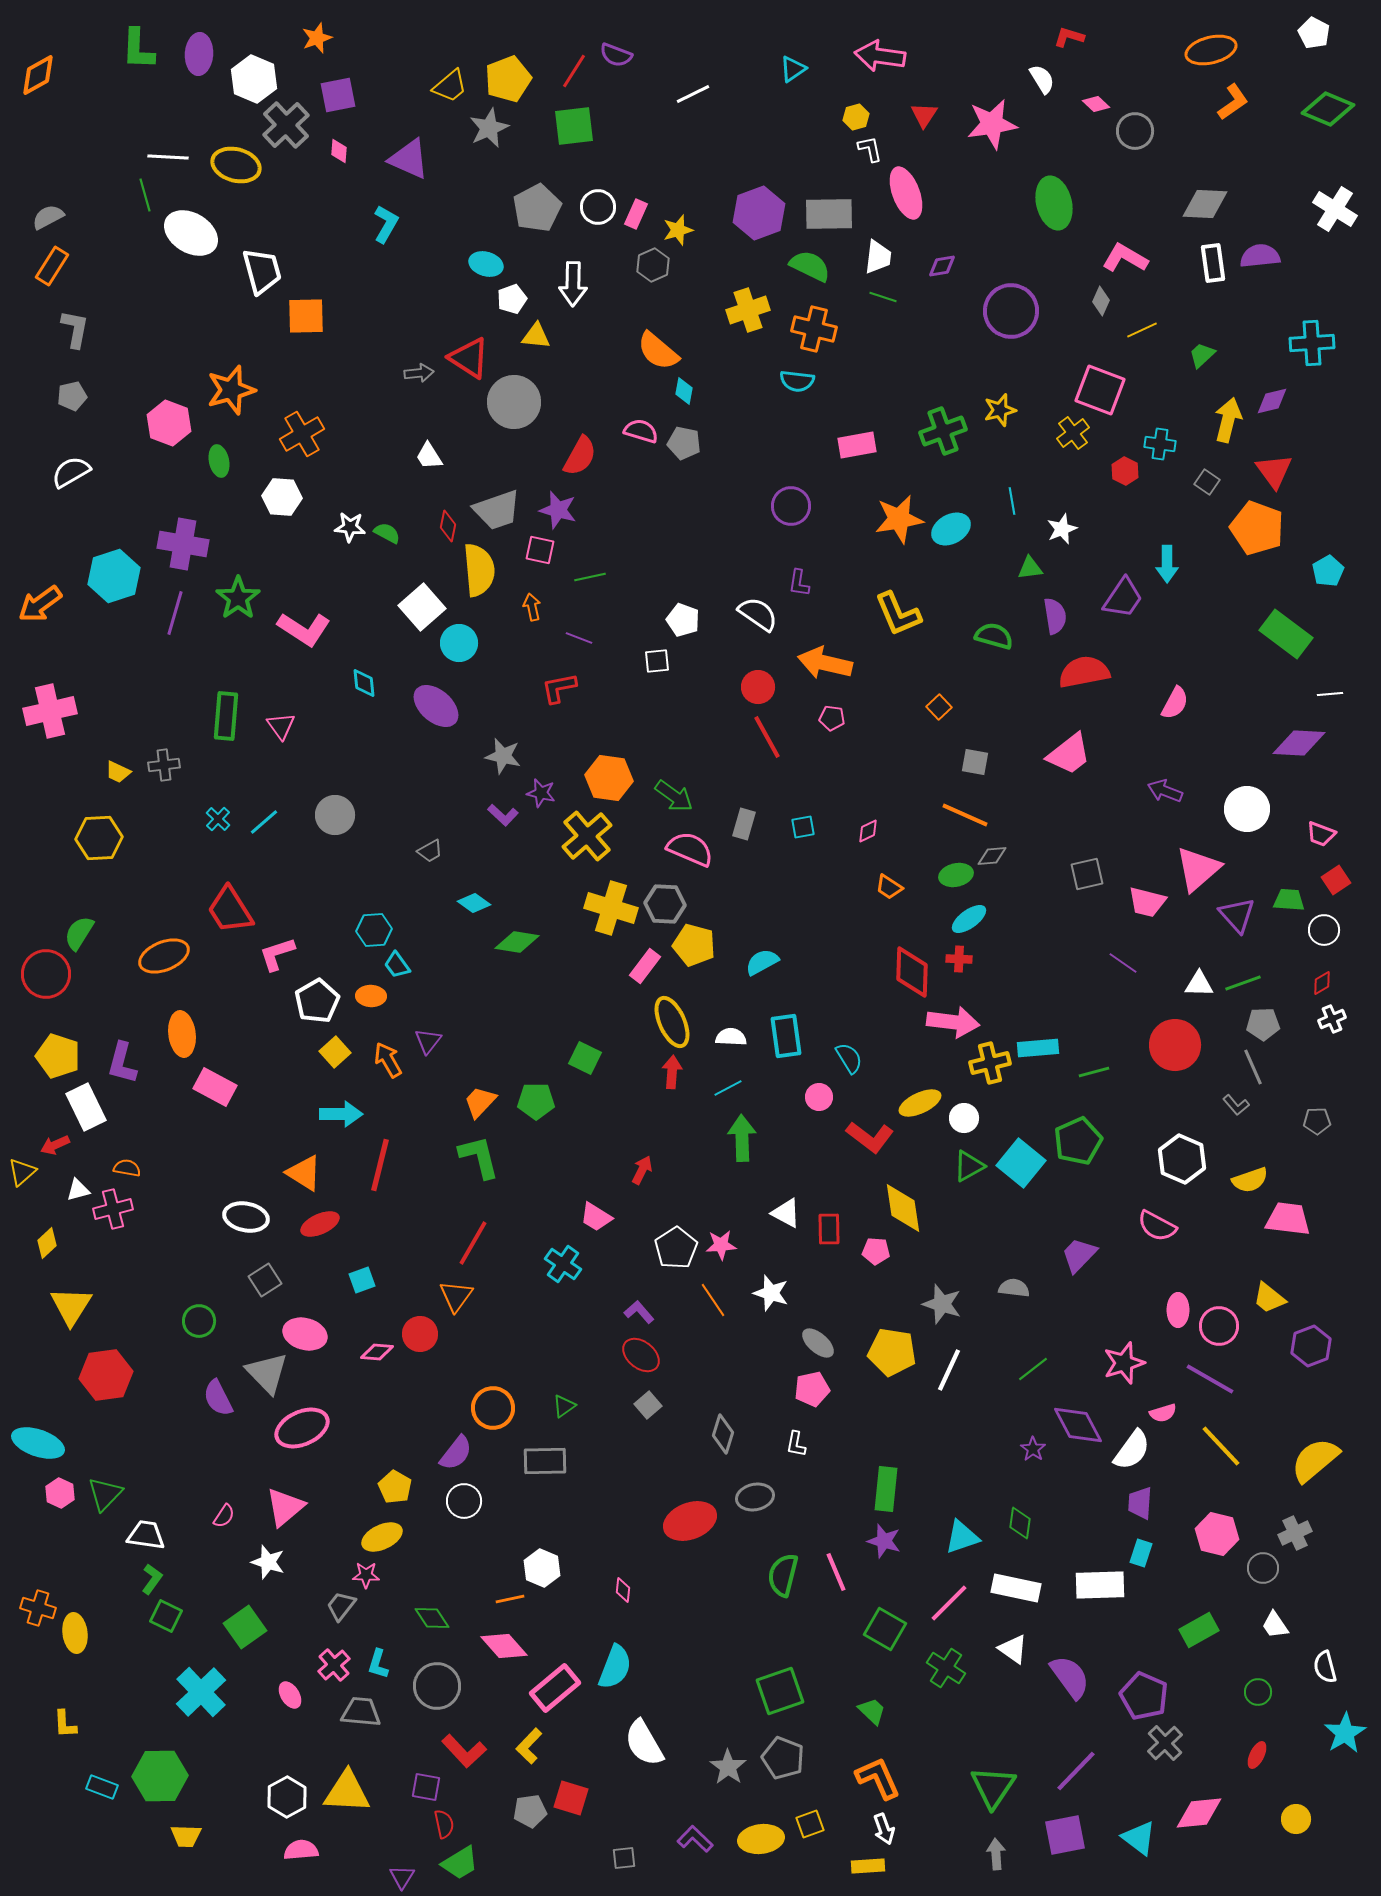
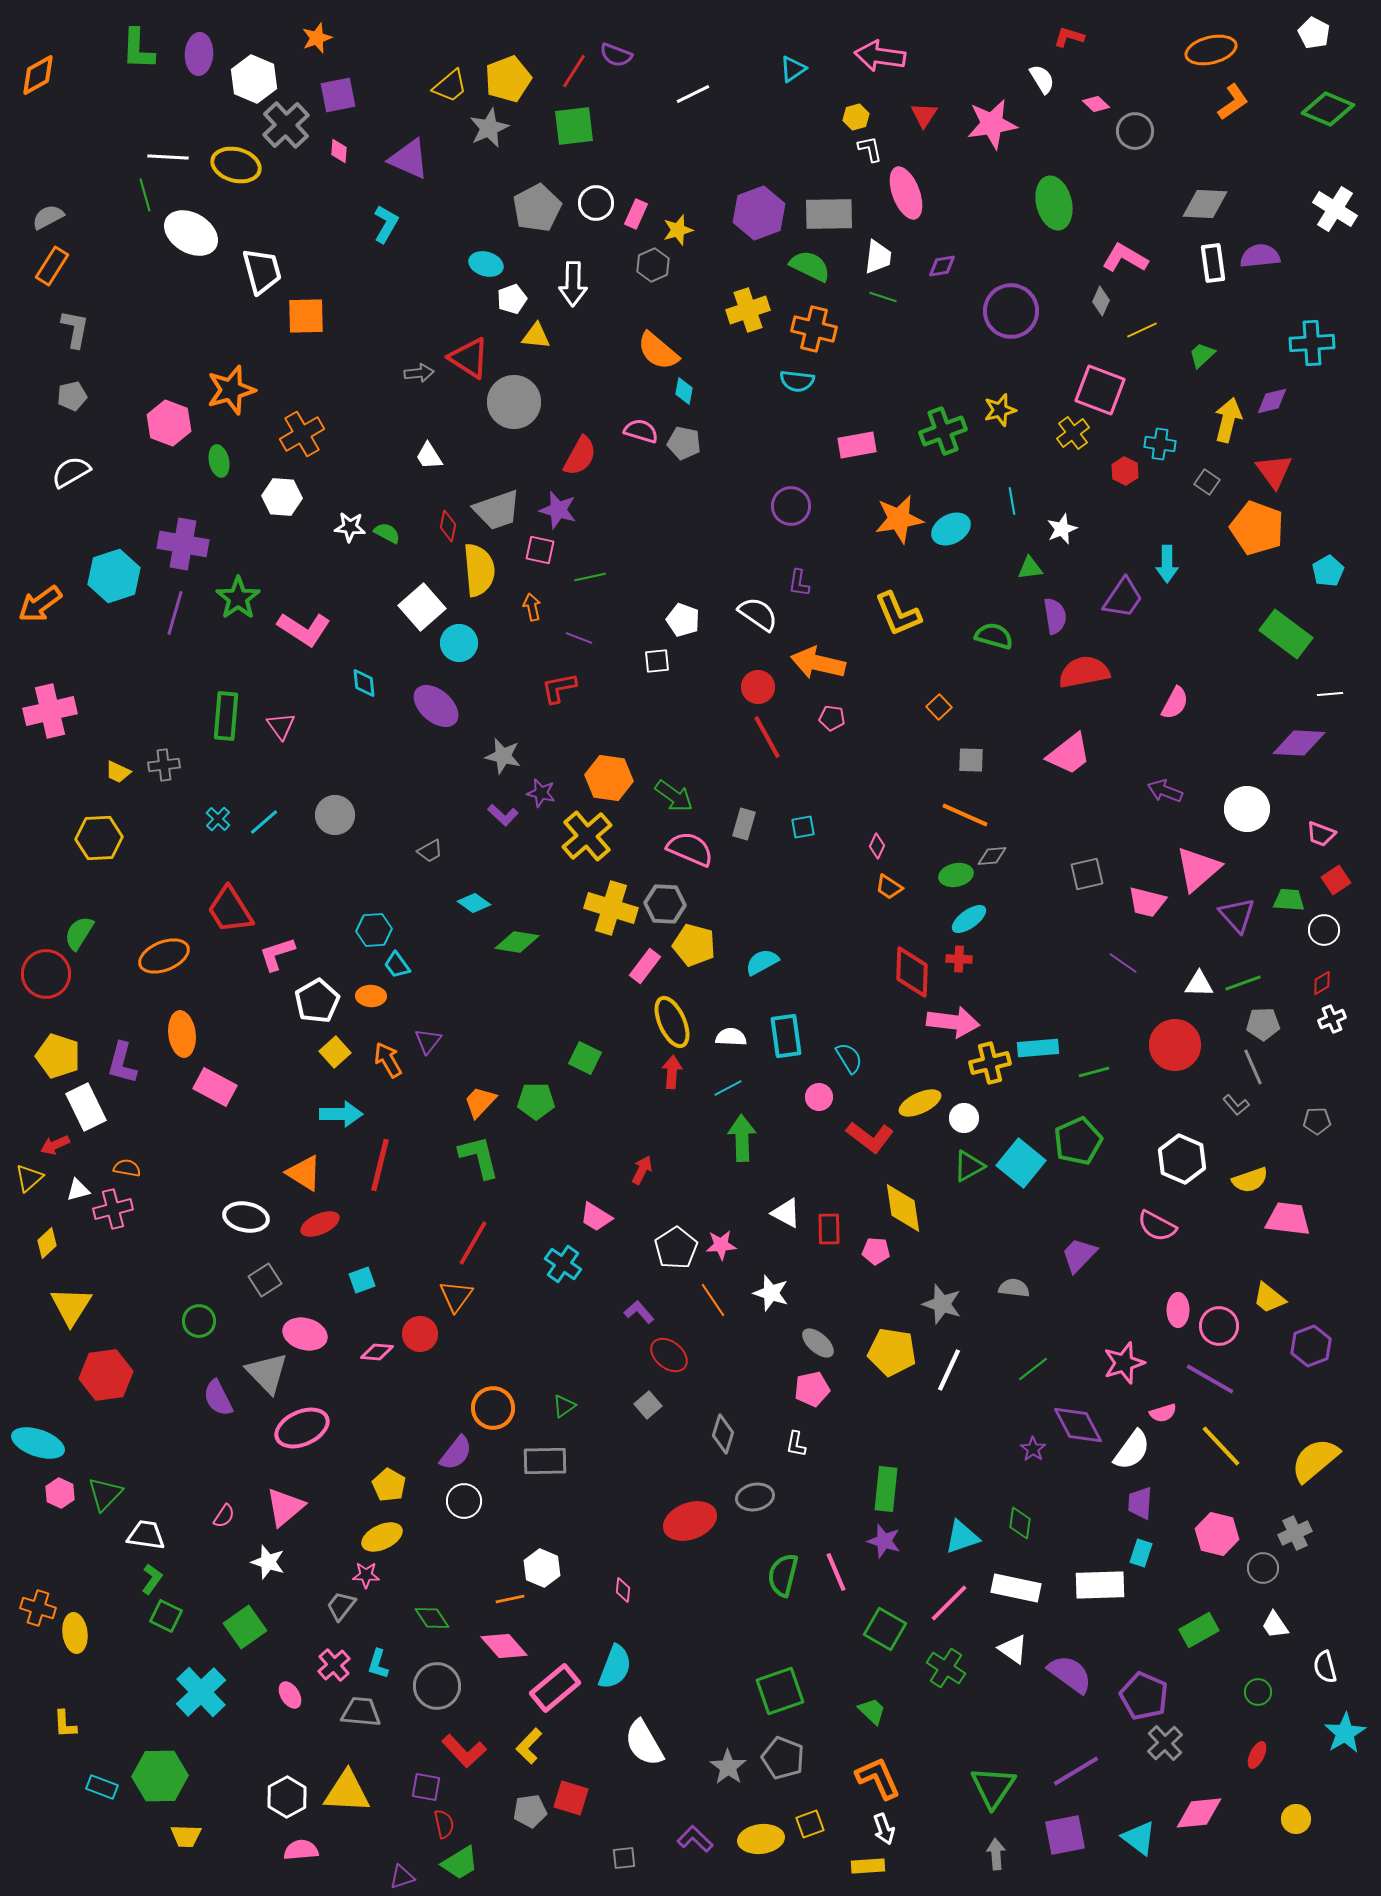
white circle at (598, 207): moved 2 px left, 4 px up
orange arrow at (825, 663): moved 7 px left
gray square at (975, 762): moved 4 px left, 2 px up; rotated 8 degrees counterclockwise
pink diamond at (868, 831): moved 9 px right, 15 px down; rotated 40 degrees counterclockwise
yellow triangle at (22, 1172): moved 7 px right, 6 px down
red ellipse at (641, 1355): moved 28 px right
yellow pentagon at (395, 1487): moved 6 px left, 2 px up
purple semicircle at (1070, 1677): moved 3 px up; rotated 18 degrees counterclockwise
purple line at (1076, 1771): rotated 15 degrees clockwise
purple triangle at (402, 1877): rotated 40 degrees clockwise
